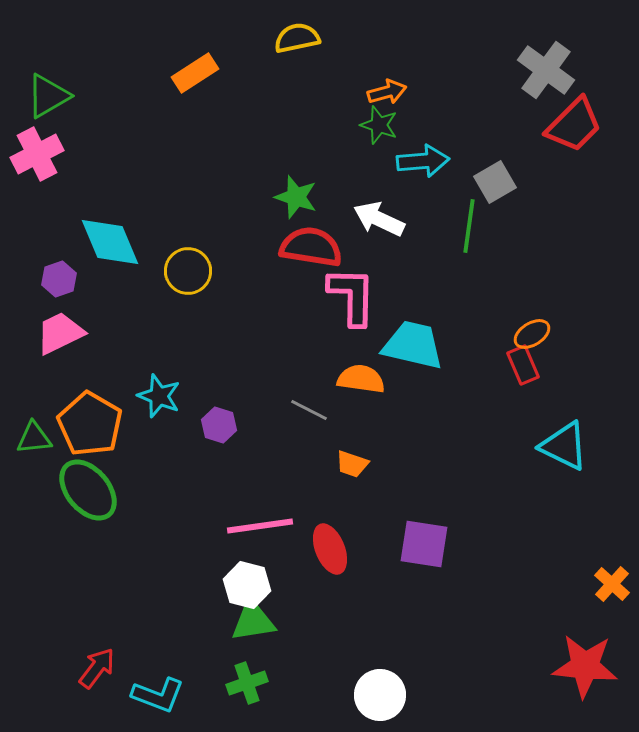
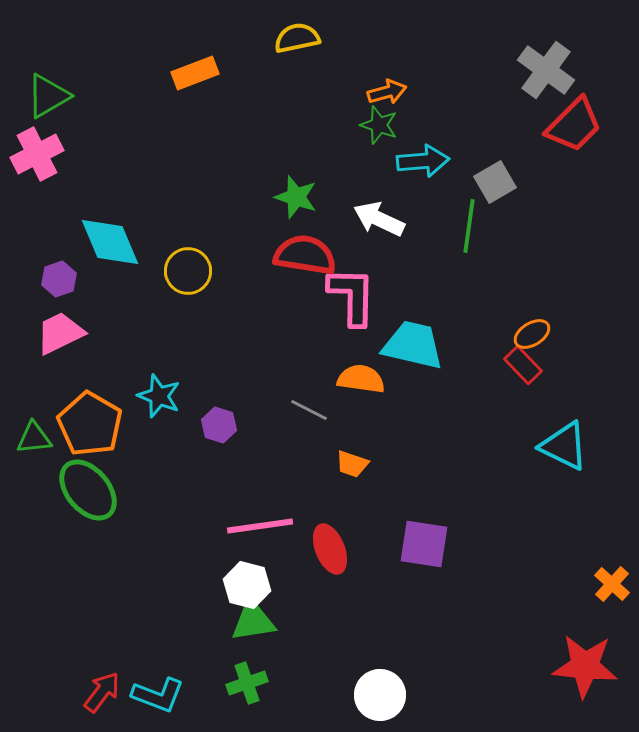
orange rectangle at (195, 73): rotated 12 degrees clockwise
red semicircle at (311, 247): moved 6 px left, 8 px down
red rectangle at (523, 365): rotated 21 degrees counterclockwise
red arrow at (97, 668): moved 5 px right, 24 px down
